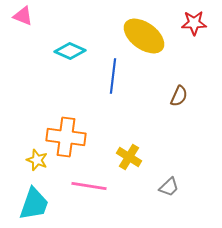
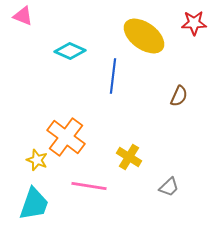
orange cross: rotated 30 degrees clockwise
